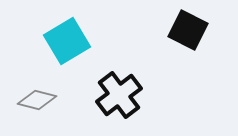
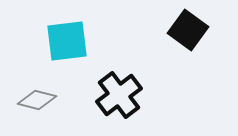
black square: rotated 9 degrees clockwise
cyan square: rotated 24 degrees clockwise
